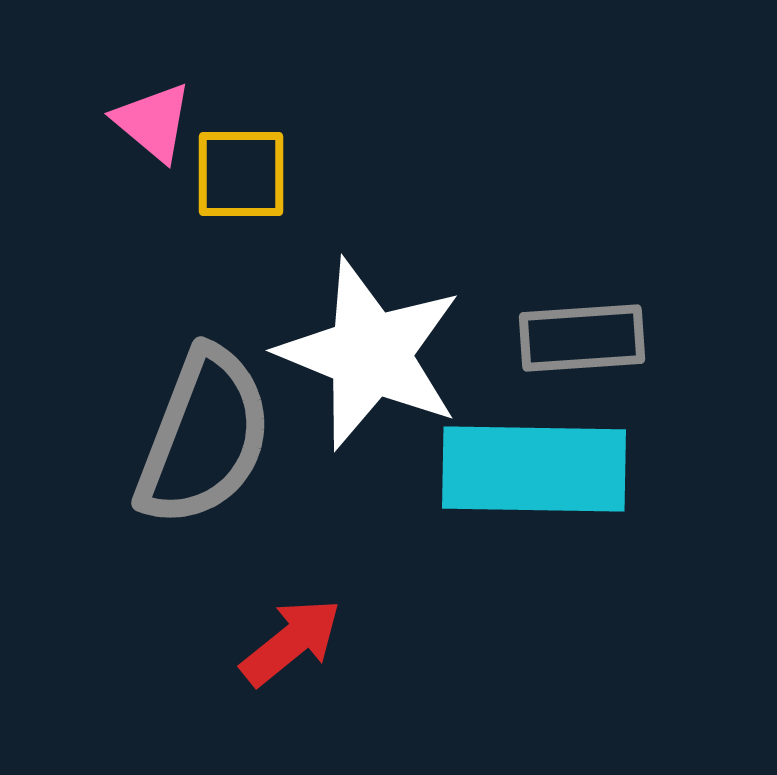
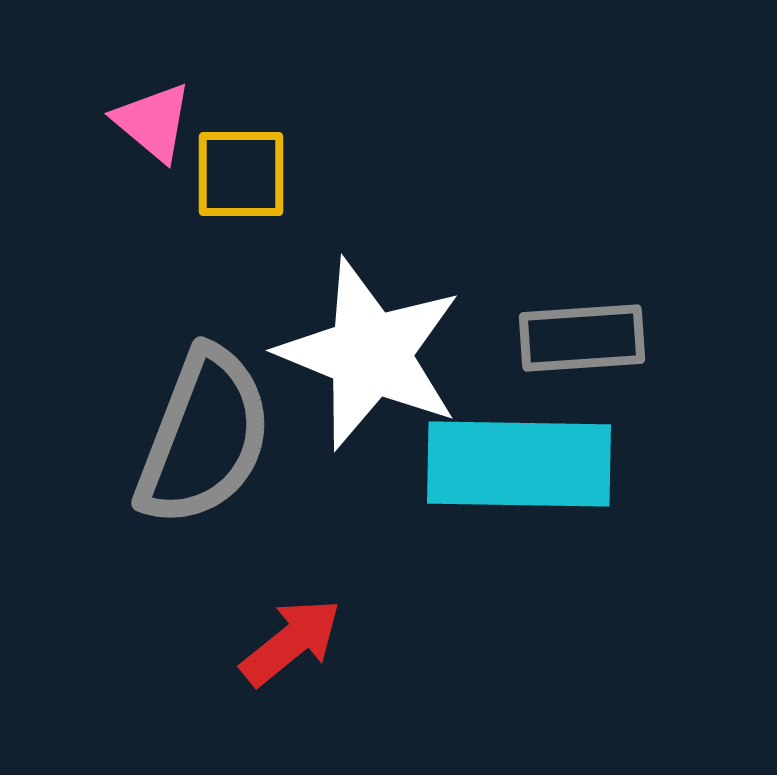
cyan rectangle: moved 15 px left, 5 px up
